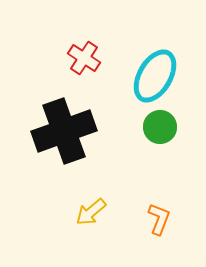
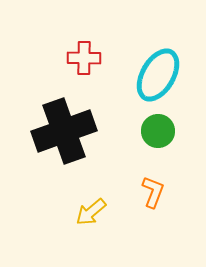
red cross: rotated 32 degrees counterclockwise
cyan ellipse: moved 3 px right, 1 px up
green circle: moved 2 px left, 4 px down
orange L-shape: moved 6 px left, 27 px up
